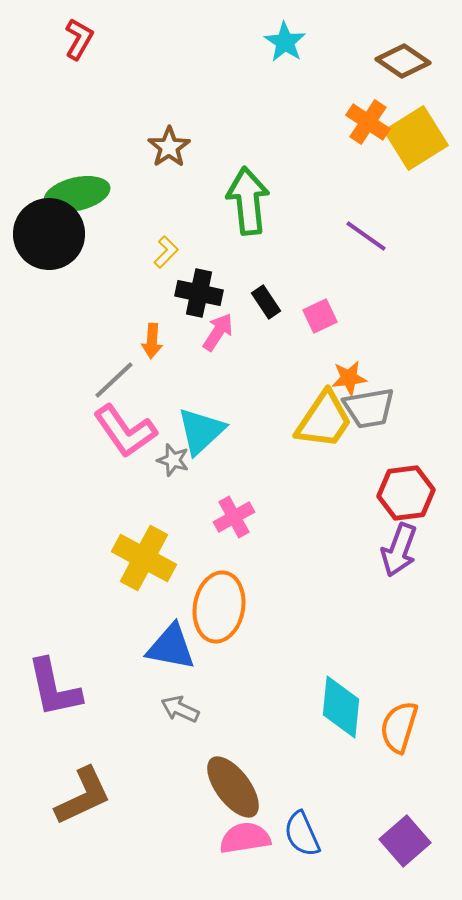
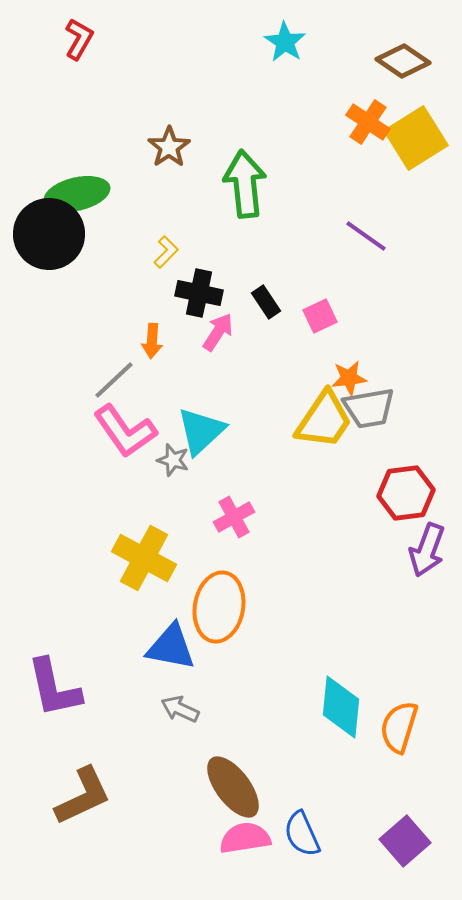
green arrow: moved 3 px left, 17 px up
purple arrow: moved 28 px right
